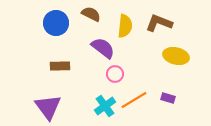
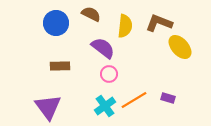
yellow ellipse: moved 4 px right, 9 px up; rotated 35 degrees clockwise
pink circle: moved 6 px left
